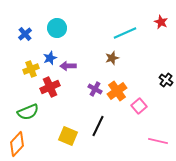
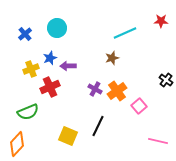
red star: moved 1 px up; rotated 24 degrees counterclockwise
